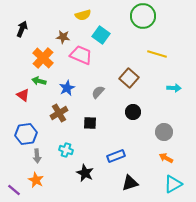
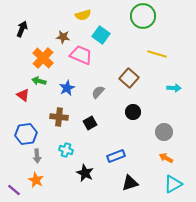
brown cross: moved 4 px down; rotated 36 degrees clockwise
black square: rotated 32 degrees counterclockwise
